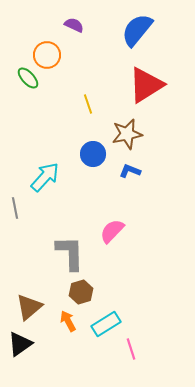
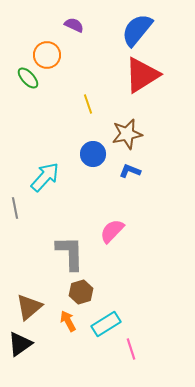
red triangle: moved 4 px left, 10 px up
